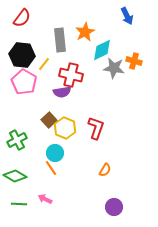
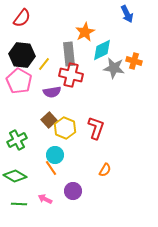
blue arrow: moved 2 px up
gray rectangle: moved 9 px right, 14 px down
pink pentagon: moved 5 px left, 1 px up
purple semicircle: moved 10 px left
cyan circle: moved 2 px down
purple circle: moved 41 px left, 16 px up
